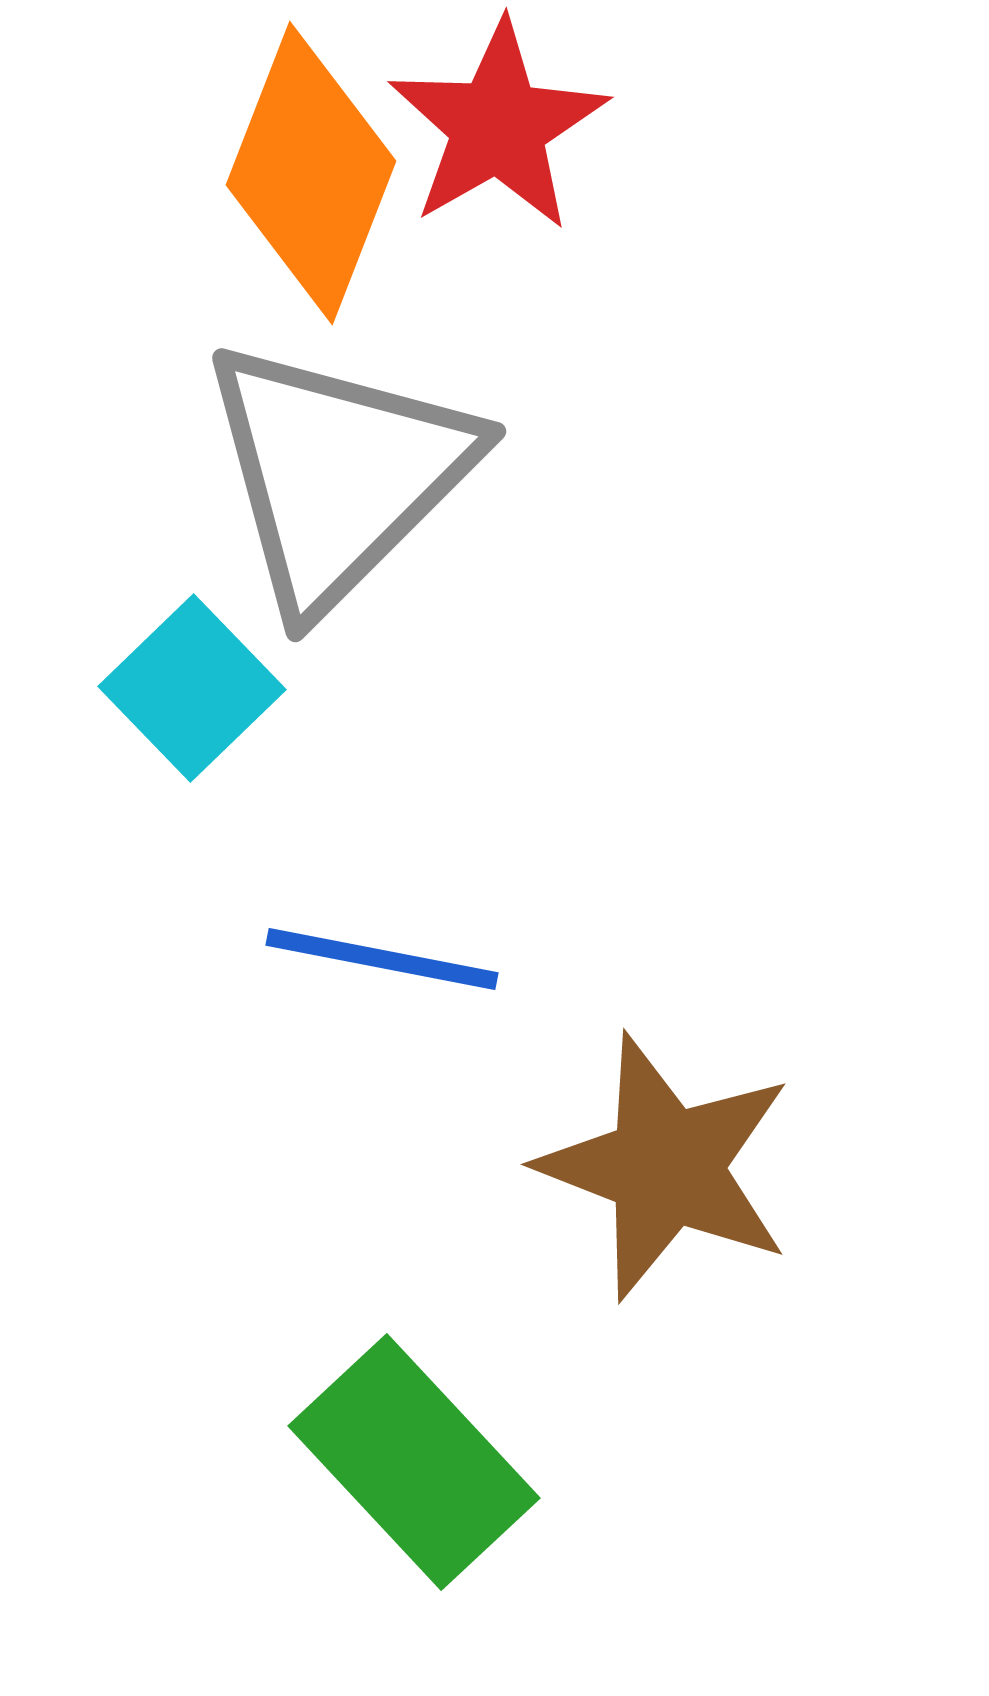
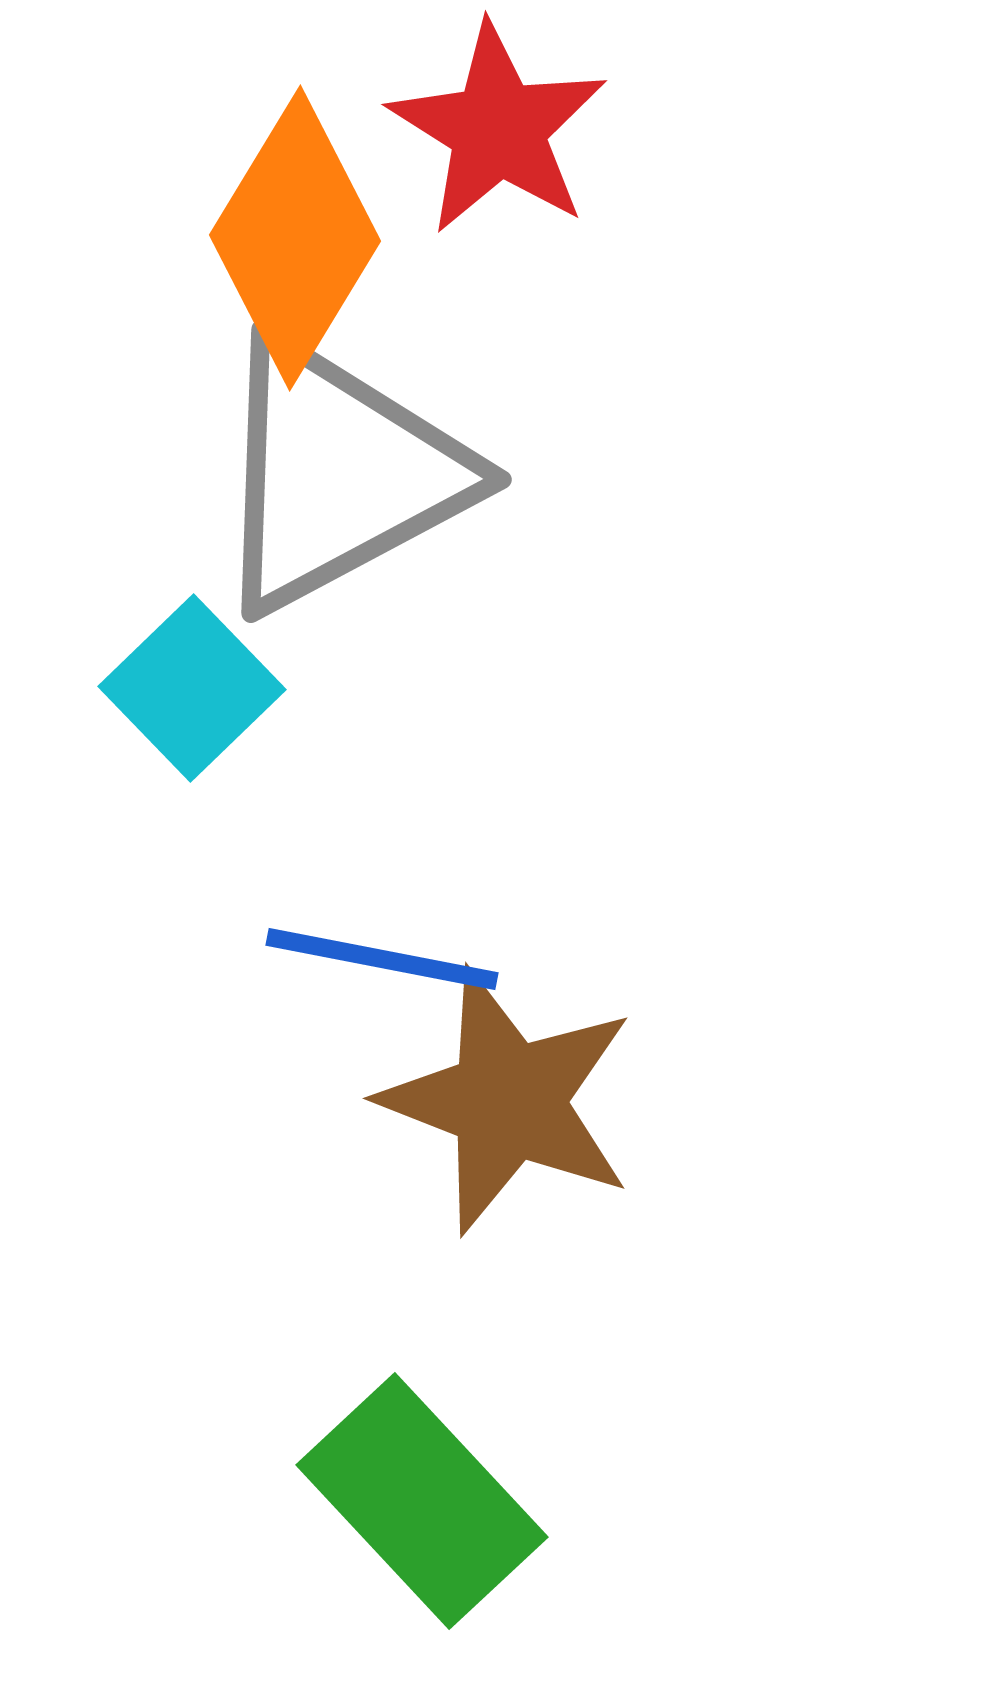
red star: moved 3 px down; rotated 10 degrees counterclockwise
orange diamond: moved 16 px left, 65 px down; rotated 10 degrees clockwise
gray triangle: rotated 17 degrees clockwise
brown star: moved 158 px left, 66 px up
green rectangle: moved 8 px right, 39 px down
